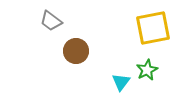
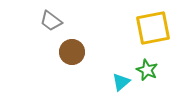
brown circle: moved 4 px left, 1 px down
green star: rotated 20 degrees counterclockwise
cyan triangle: rotated 12 degrees clockwise
